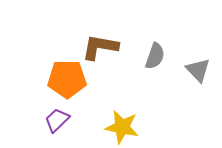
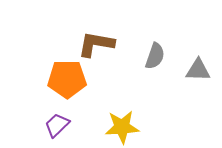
brown L-shape: moved 4 px left, 3 px up
gray triangle: rotated 44 degrees counterclockwise
purple trapezoid: moved 5 px down
yellow star: rotated 16 degrees counterclockwise
